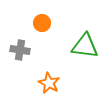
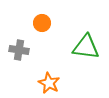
green triangle: moved 1 px right, 1 px down
gray cross: moved 1 px left
